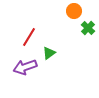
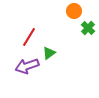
purple arrow: moved 2 px right, 1 px up
